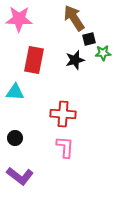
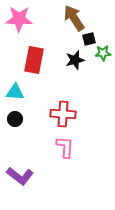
black circle: moved 19 px up
